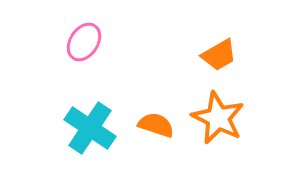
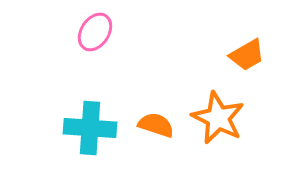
pink ellipse: moved 11 px right, 10 px up
orange trapezoid: moved 28 px right
cyan cross: rotated 30 degrees counterclockwise
